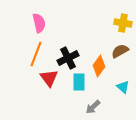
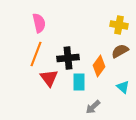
yellow cross: moved 4 px left, 2 px down
black cross: rotated 20 degrees clockwise
